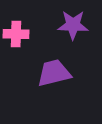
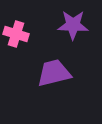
pink cross: rotated 15 degrees clockwise
